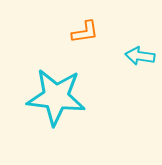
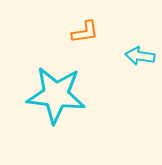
cyan star: moved 2 px up
